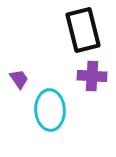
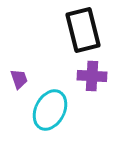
purple trapezoid: rotated 15 degrees clockwise
cyan ellipse: rotated 30 degrees clockwise
